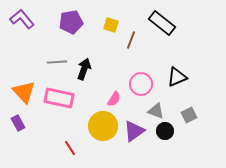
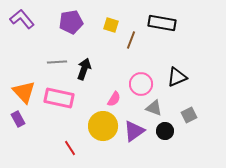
black rectangle: rotated 28 degrees counterclockwise
gray triangle: moved 2 px left, 3 px up
purple rectangle: moved 4 px up
